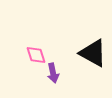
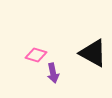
pink diamond: rotated 55 degrees counterclockwise
